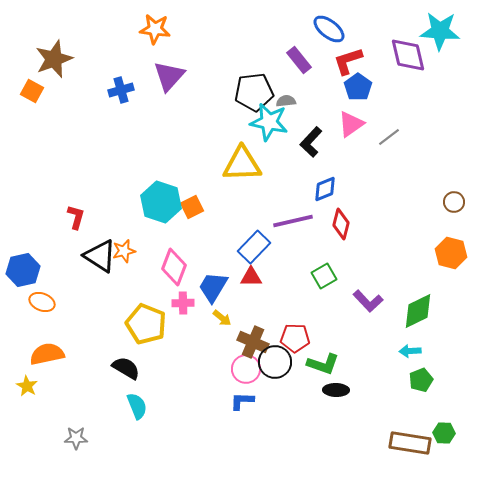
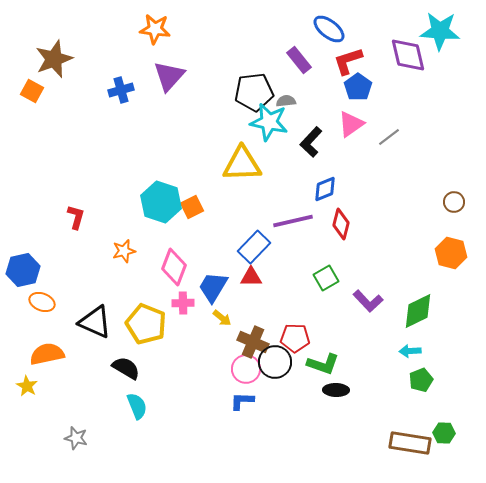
black triangle at (100, 256): moved 5 px left, 66 px down; rotated 9 degrees counterclockwise
green square at (324, 276): moved 2 px right, 2 px down
gray star at (76, 438): rotated 15 degrees clockwise
